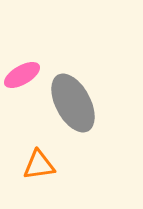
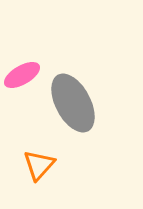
orange triangle: rotated 40 degrees counterclockwise
